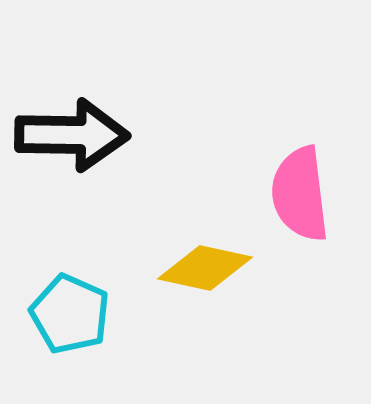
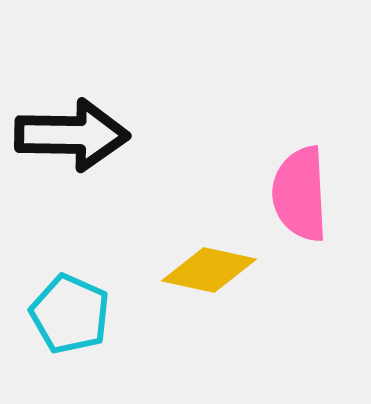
pink semicircle: rotated 4 degrees clockwise
yellow diamond: moved 4 px right, 2 px down
